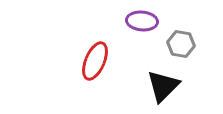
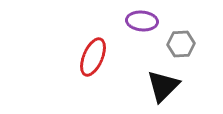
gray hexagon: rotated 12 degrees counterclockwise
red ellipse: moved 2 px left, 4 px up
